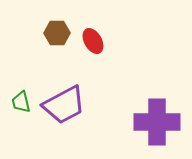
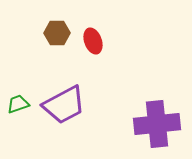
red ellipse: rotated 10 degrees clockwise
green trapezoid: moved 3 px left, 2 px down; rotated 85 degrees clockwise
purple cross: moved 2 px down; rotated 6 degrees counterclockwise
